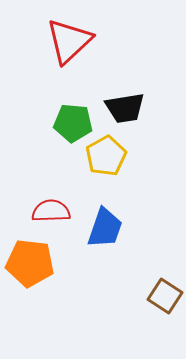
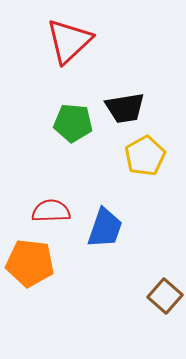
yellow pentagon: moved 39 px right
brown square: rotated 8 degrees clockwise
